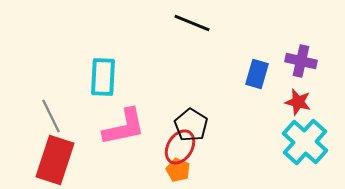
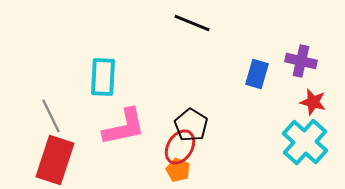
red star: moved 15 px right
